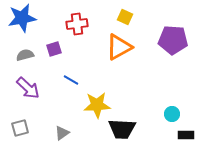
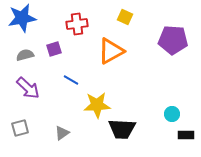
orange triangle: moved 8 px left, 4 px down
